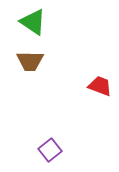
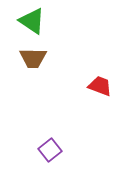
green triangle: moved 1 px left, 1 px up
brown trapezoid: moved 3 px right, 3 px up
